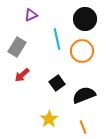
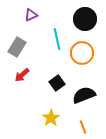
orange circle: moved 2 px down
yellow star: moved 2 px right, 1 px up
